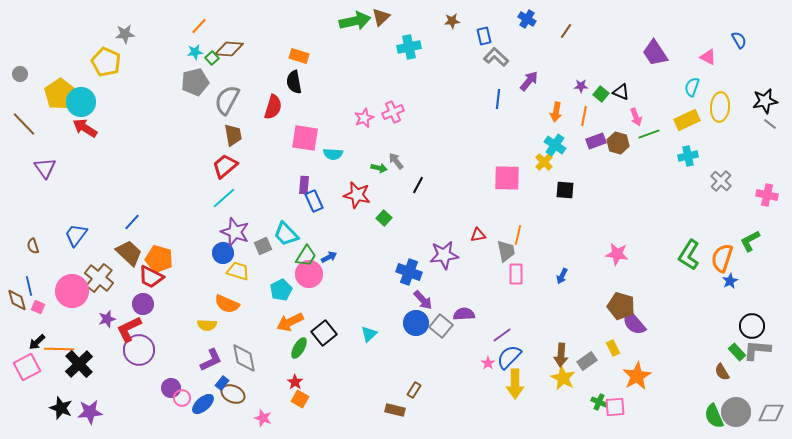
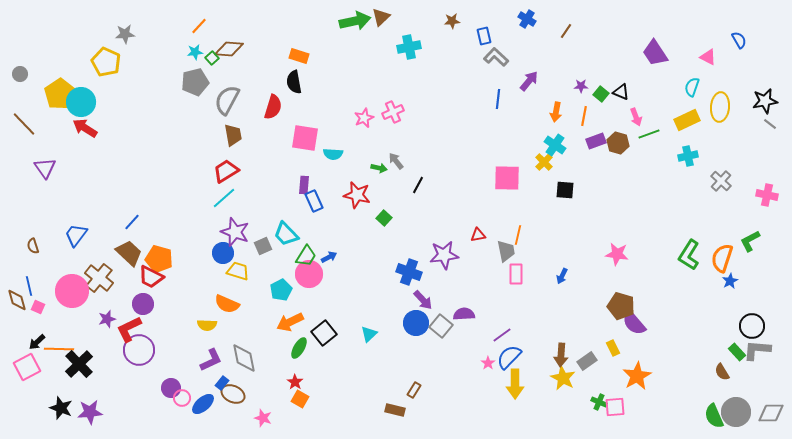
red trapezoid at (225, 166): moved 1 px right, 5 px down; rotated 8 degrees clockwise
